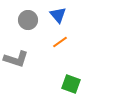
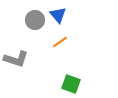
gray circle: moved 7 px right
